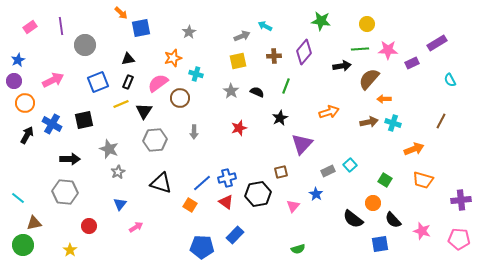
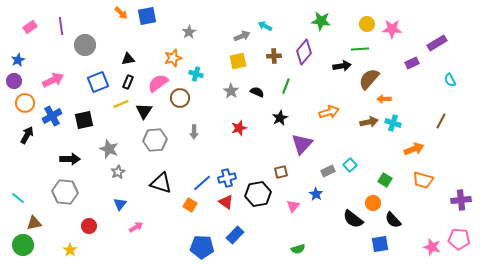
blue square at (141, 28): moved 6 px right, 12 px up
pink star at (388, 50): moved 4 px right, 21 px up
blue cross at (52, 124): moved 8 px up; rotated 30 degrees clockwise
pink star at (422, 231): moved 10 px right, 16 px down
